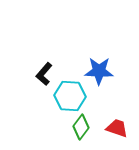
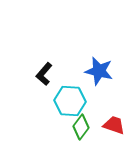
blue star: rotated 12 degrees clockwise
cyan hexagon: moved 5 px down
red trapezoid: moved 3 px left, 3 px up
